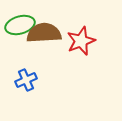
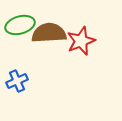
brown semicircle: moved 5 px right
blue cross: moved 9 px left, 1 px down
